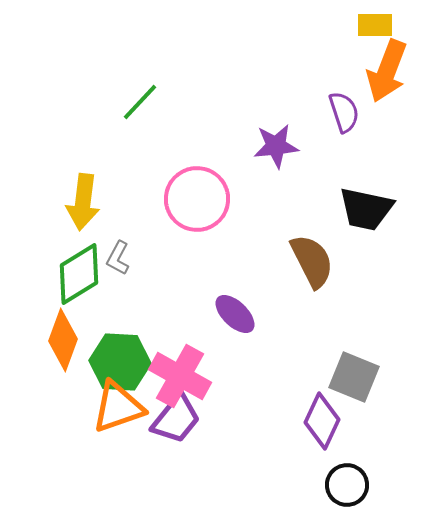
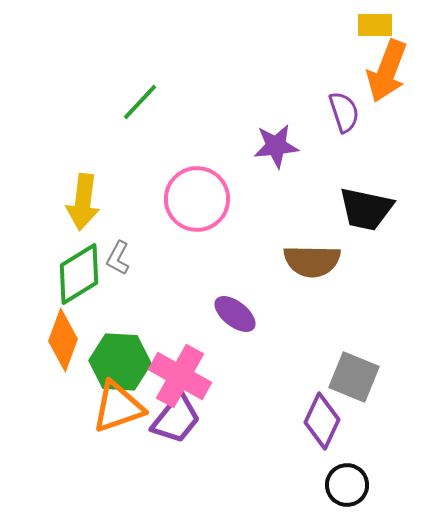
brown semicircle: rotated 118 degrees clockwise
purple ellipse: rotated 6 degrees counterclockwise
